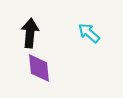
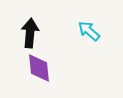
cyan arrow: moved 2 px up
